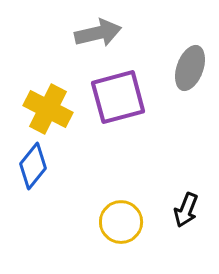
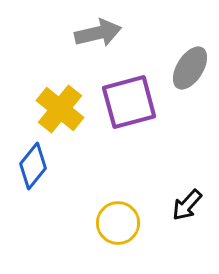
gray ellipse: rotated 12 degrees clockwise
purple square: moved 11 px right, 5 px down
yellow cross: moved 12 px right; rotated 12 degrees clockwise
black arrow: moved 1 px right, 5 px up; rotated 20 degrees clockwise
yellow circle: moved 3 px left, 1 px down
